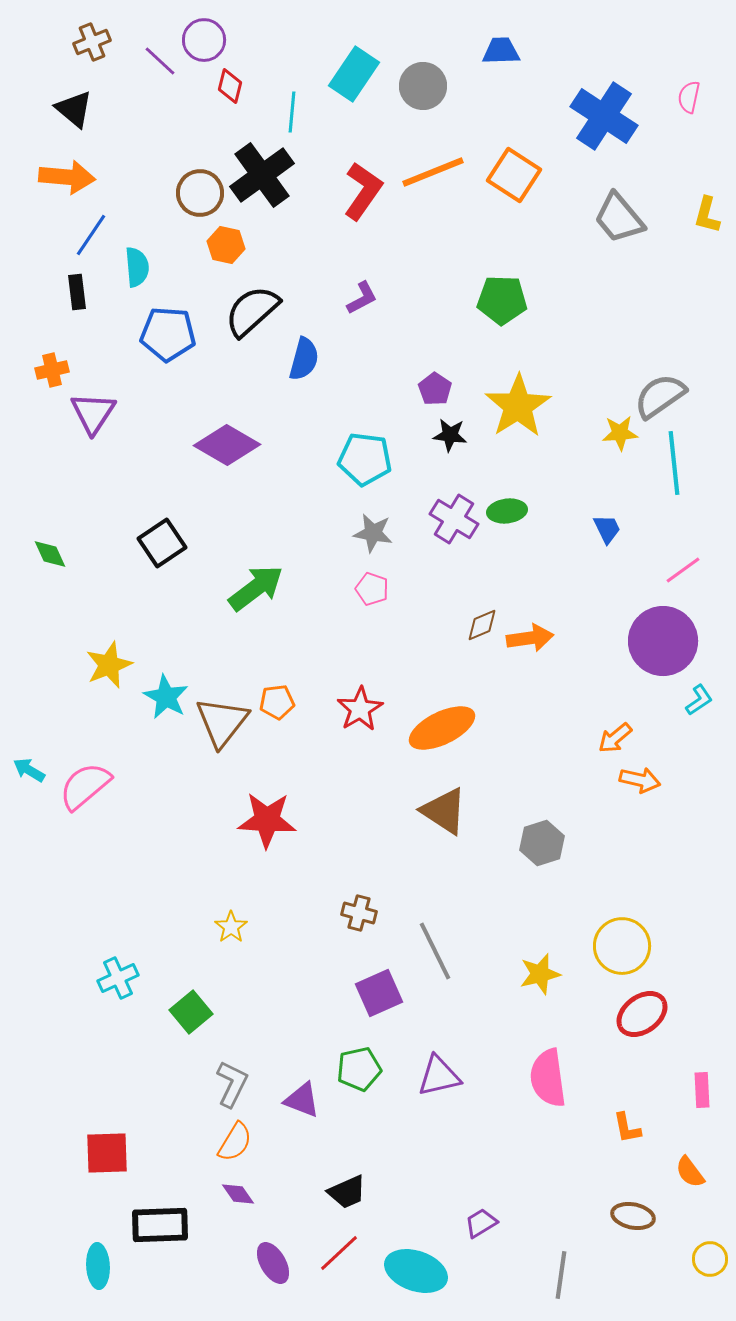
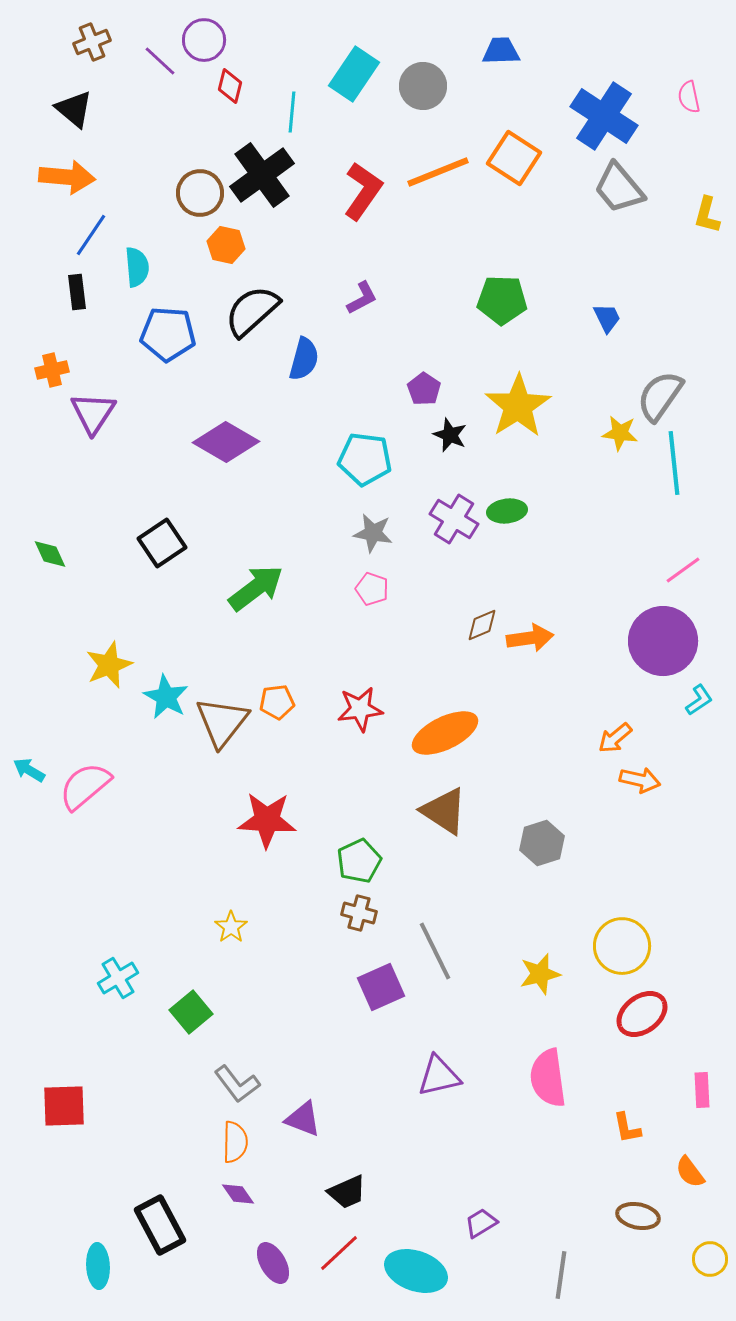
pink semicircle at (689, 97): rotated 24 degrees counterclockwise
orange line at (433, 172): moved 5 px right
orange square at (514, 175): moved 17 px up
gray trapezoid at (619, 218): moved 30 px up
purple pentagon at (435, 389): moved 11 px left
gray semicircle at (660, 396): rotated 20 degrees counterclockwise
yellow star at (620, 433): rotated 12 degrees clockwise
black star at (450, 435): rotated 16 degrees clockwise
purple diamond at (227, 445): moved 1 px left, 3 px up
blue trapezoid at (607, 529): moved 211 px up
red star at (360, 709): rotated 24 degrees clockwise
orange ellipse at (442, 728): moved 3 px right, 5 px down
cyan cross at (118, 978): rotated 6 degrees counterclockwise
purple square at (379, 993): moved 2 px right, 6 px up
green pentagon at (359, 1069): moved 208 px up; rotated 12 degrees counterclockwise
gray L-shape at (232, 1084): moved 5 px right; rotated 117 degrees clockwise
purple triangle at (302, 1100): moved 1 px right, 19 px down
orange semicircle at (235, 1142): rotated 30 degrees counterclockwise
red square at (107, 1153): moved 43 px left, 47 px up
brown ellipse at (633, 1216): moved 5 px right
black rectangle at (160, 1225): rotated 64 degrees clockwise
